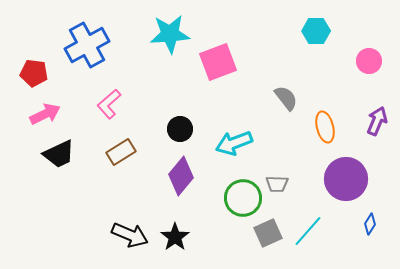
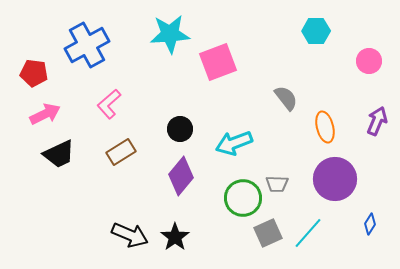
purple circle: moved 11 px left
cyan line: moved 2 px down
